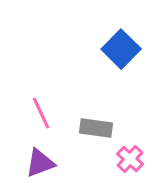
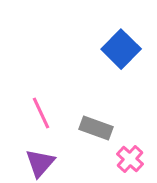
gray rectangle: rotated 12 degrees clockwise
purple triangle: rotated 28 degrees counterclockwise
